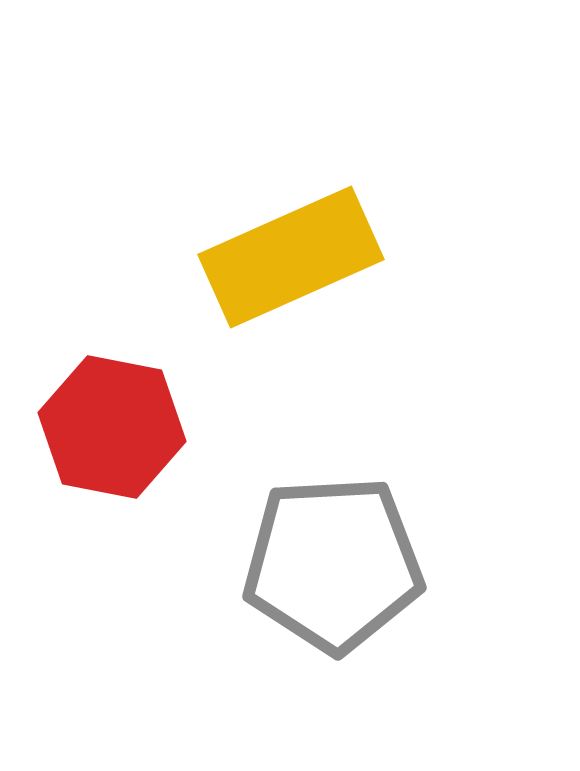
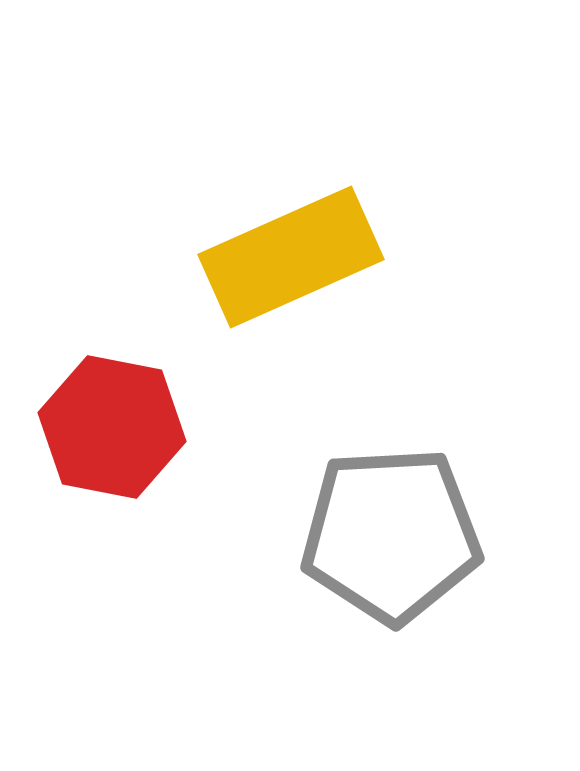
gray pentagon: moved 58 px right, 29 px up
